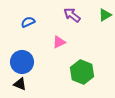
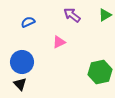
green hexagon: moved 18 px right; rotated 25 degrees clockwise
black triangle: rotated 24 degrees clockwise
